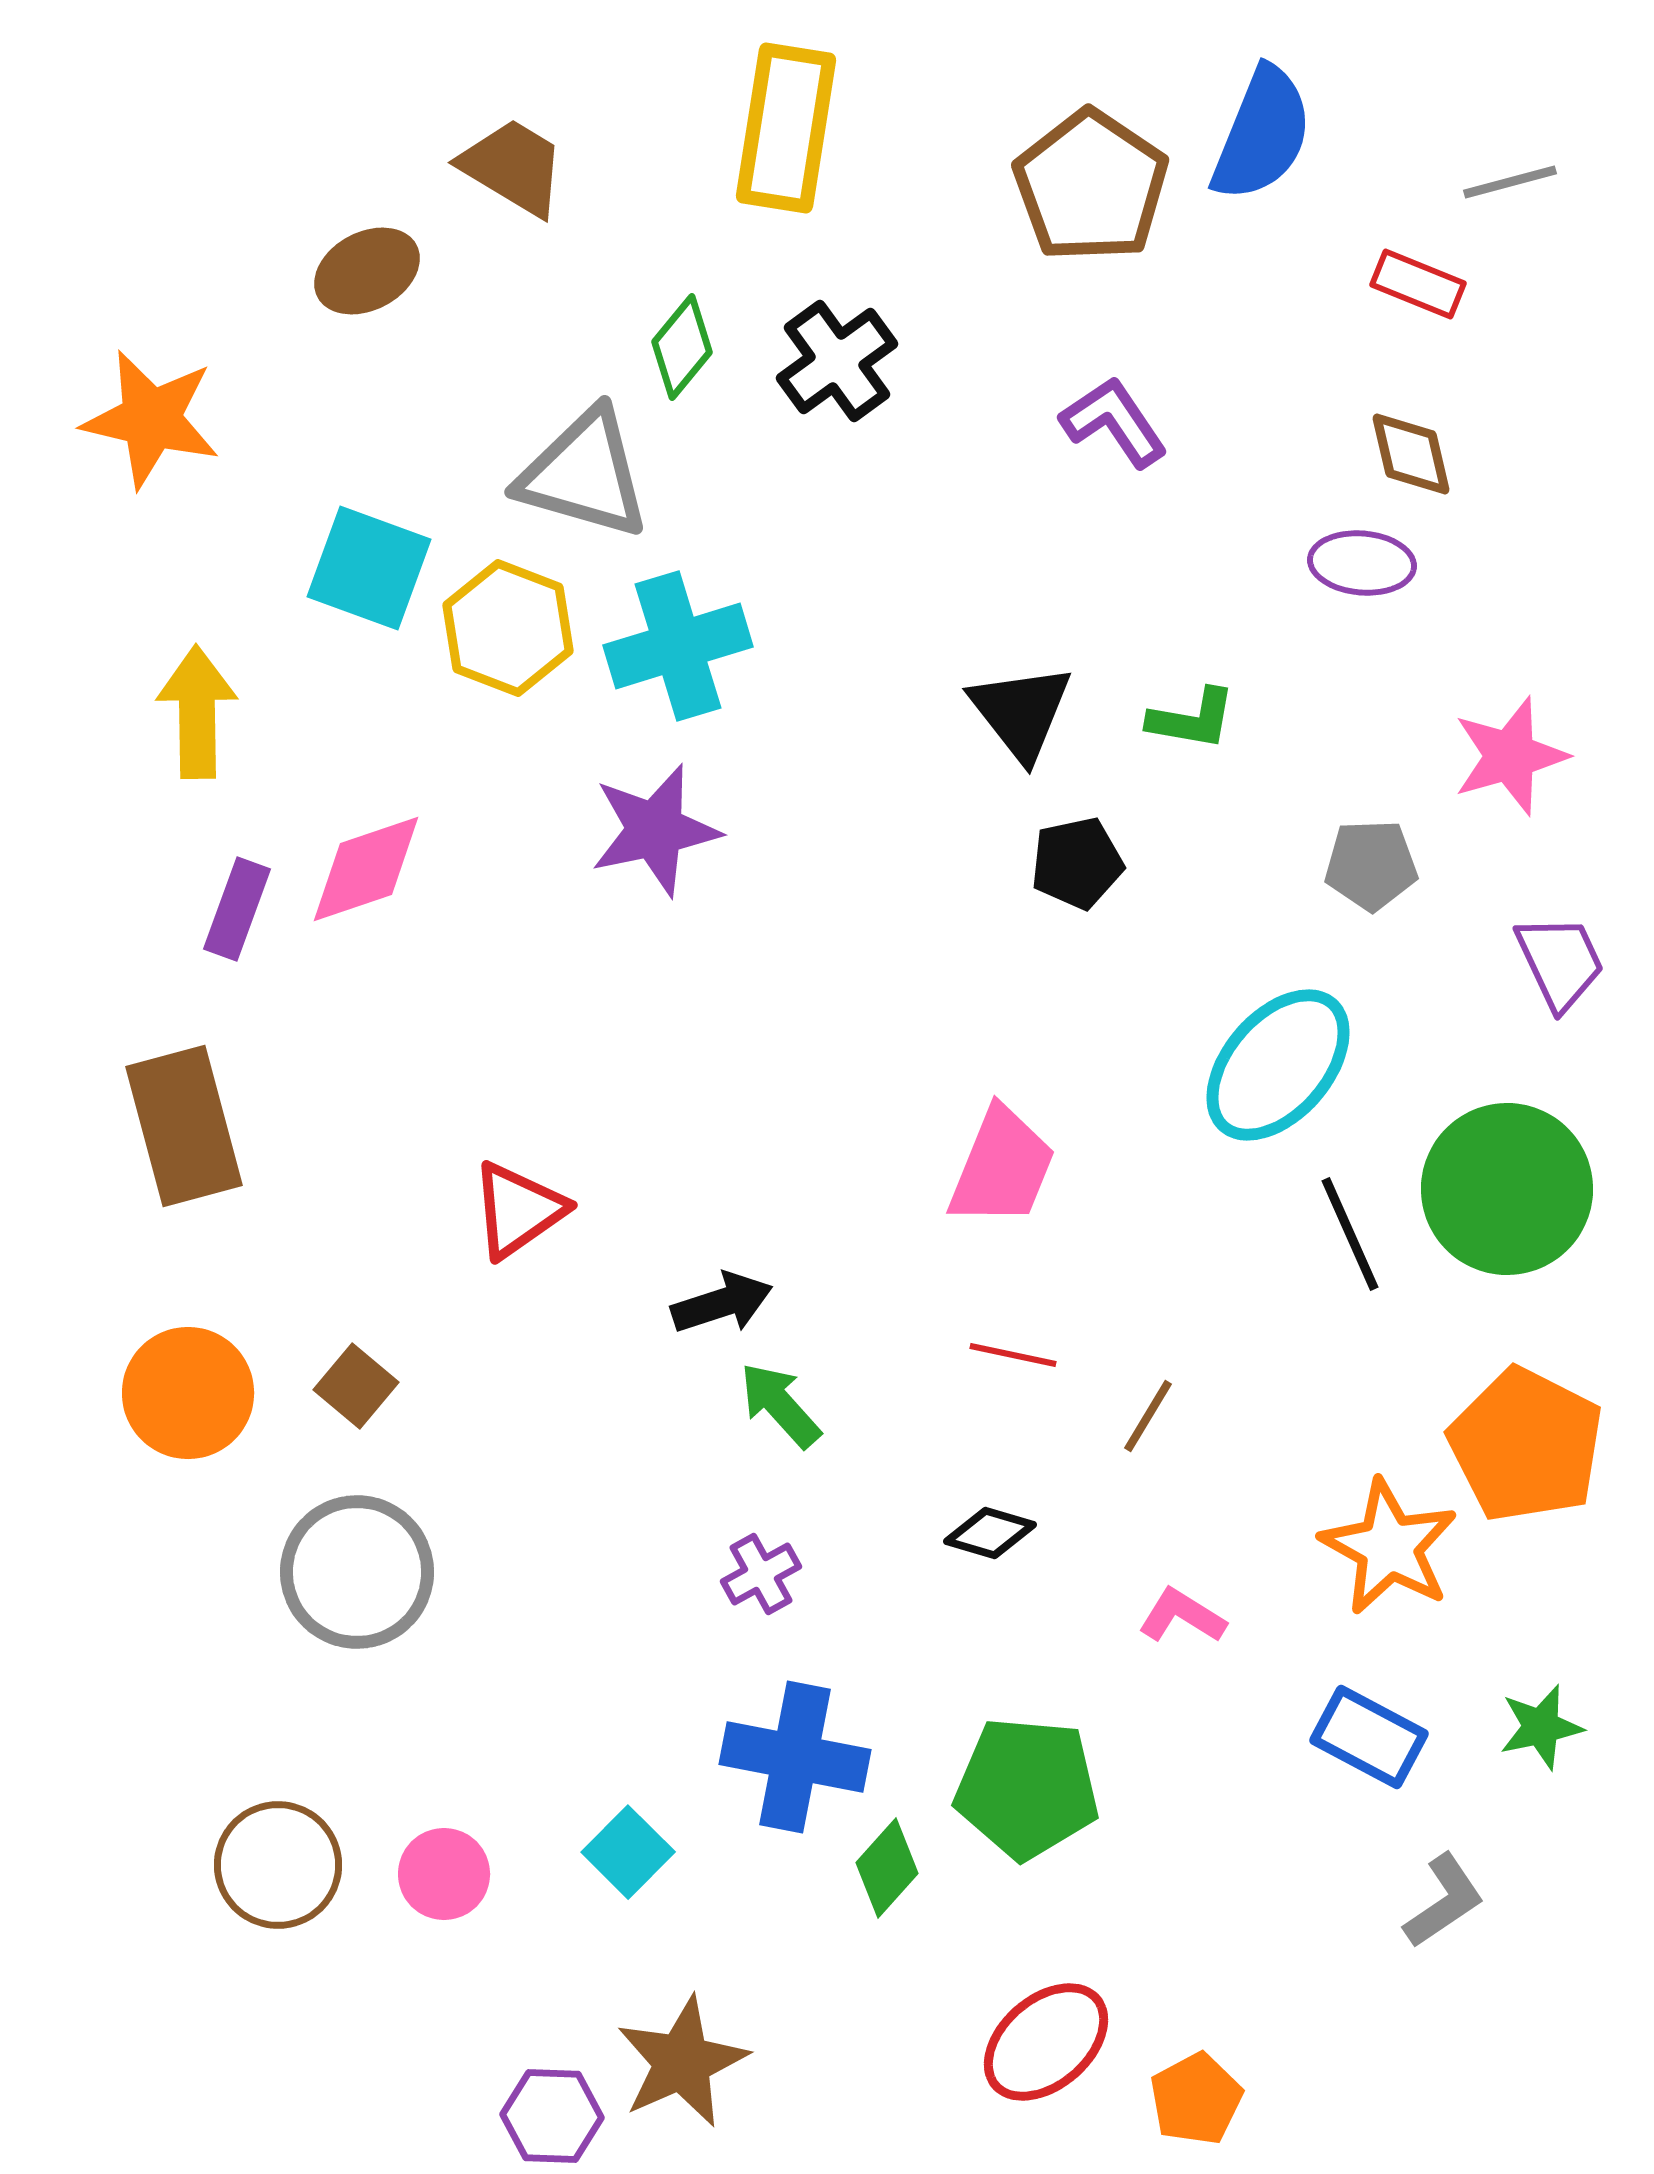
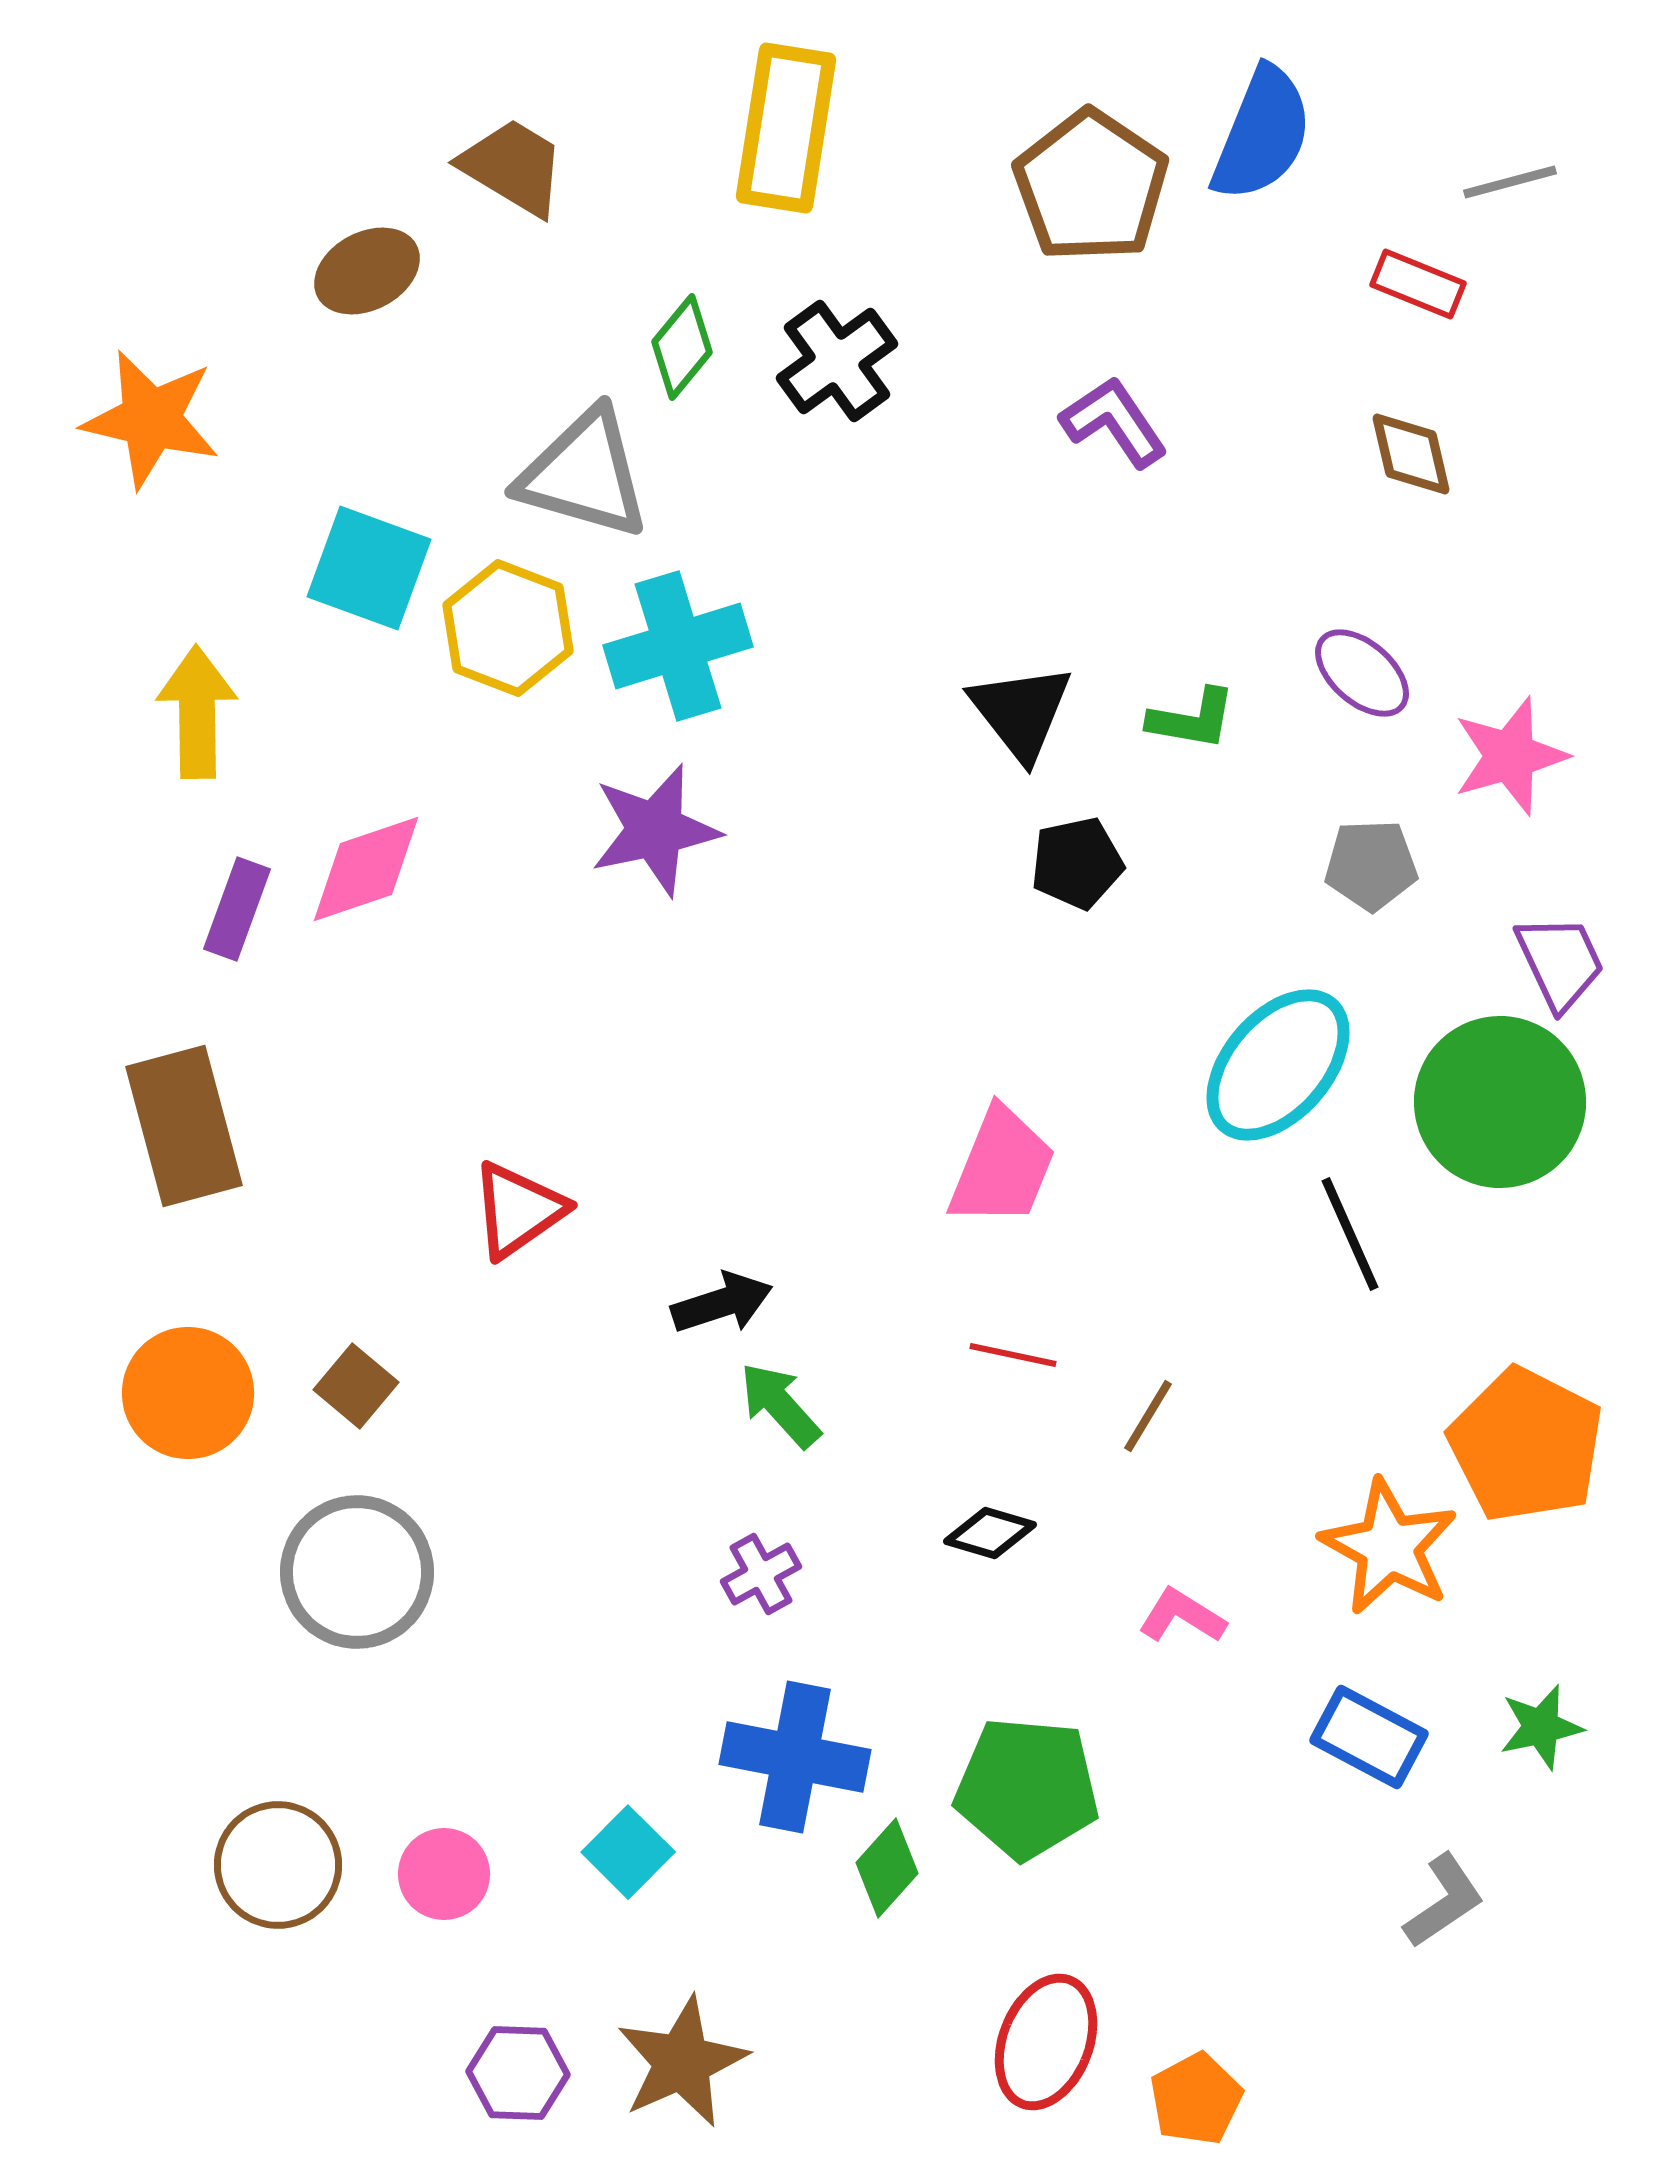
purple ellipse at (1362, 563): moved 110 px down; rotated 36 degrees clockwise
green circle at (1507, 1189): moved 7 px left, 87 px up
red ellipse at (1046, 2042): rotated 28 degrees counterclockwise
purple hexagon at (552, 2116): moved 34 px left, 43 px up
